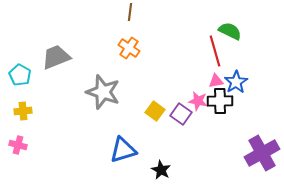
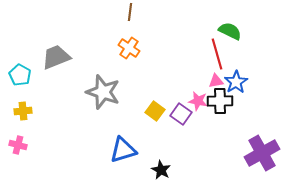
red line: moved 2 px right, 3 px down
